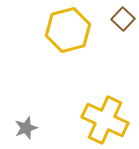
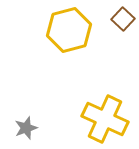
yellow hexagon: moved 1 px right
yellow cross: moved 1 px up
